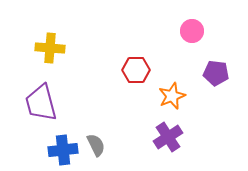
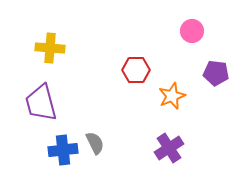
purple cross: moved 1 px right, 11 px down
gray semicircle: moved 1 px left, 2 px up
